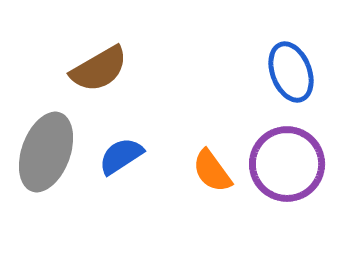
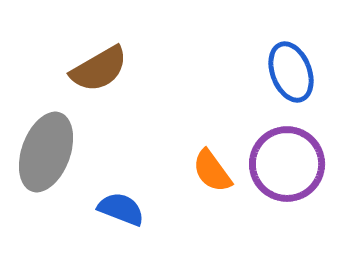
blue semicircle: moved 53 px down; rotated 54 degrees clockwise
